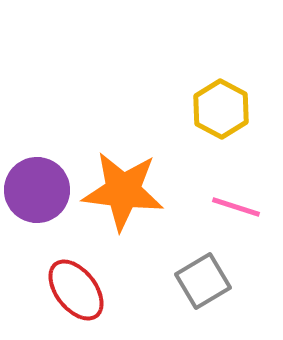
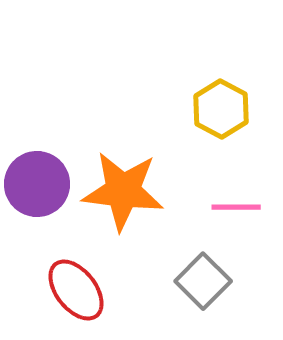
purple circle: moved 6 px up
pink line: rotated 18 degrees counterclockwise
gray square: rotated 14 degrees counterclockwise
